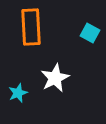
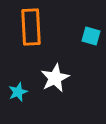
cyan square: moved 1 px right, 3 px down; rotated 12 degrees counterclockwise
cyan star: moved 1 px up
